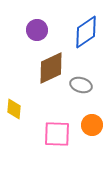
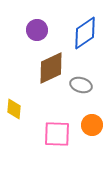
blue diamond: moved 1 px left, 1 px down
